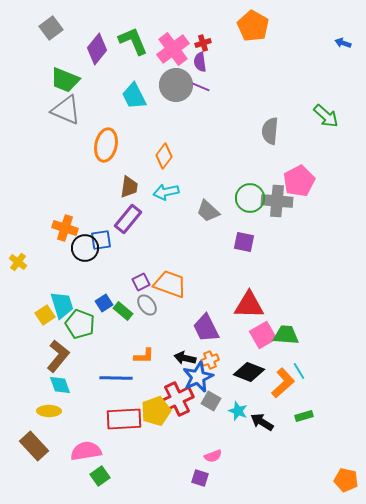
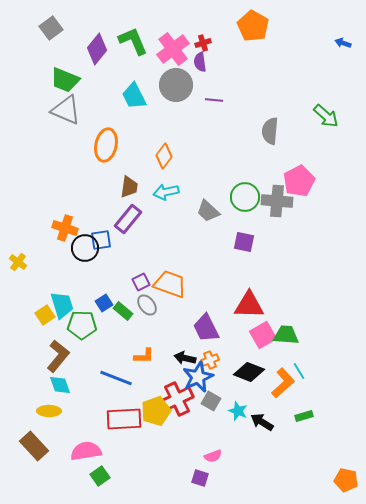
purple line at (201, 87): moved 13 px right, 13 px down; rotated 18 degrees counterclockwise
green circle at (250, 198): moved 5 px left, 1 px up
green pentagon at (80, 324): moved 2 px right, 1 px down; rotated 20 degrees counterclockwise
blue line at (116, 378): rotated 20 degrees clockwise
